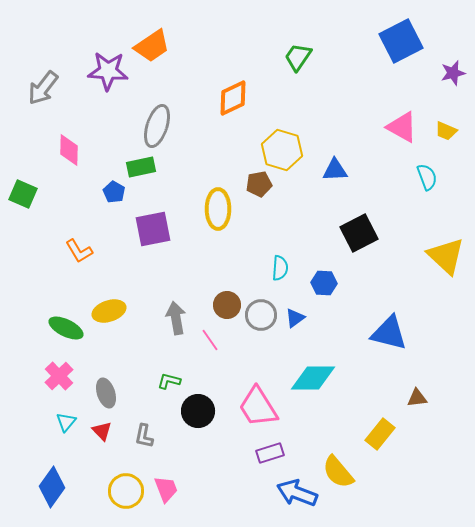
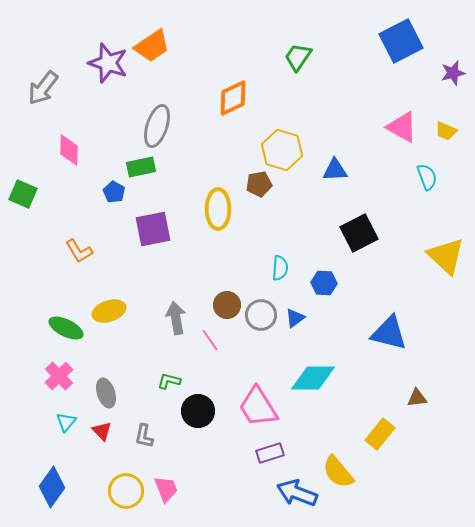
purple star at (108, 71): moved 8 px up; rotated 15 degrees clockwise
